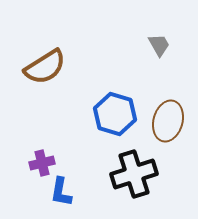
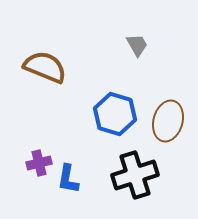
gray trapezoid: moved 22 px left
brown semicircle: rotated 126 degrees counterclockwise
purple cross: moved 3 px left
black cross: moved 1 px right, 1 px down
blue L-shape: moved 7 px right, 13 px up
